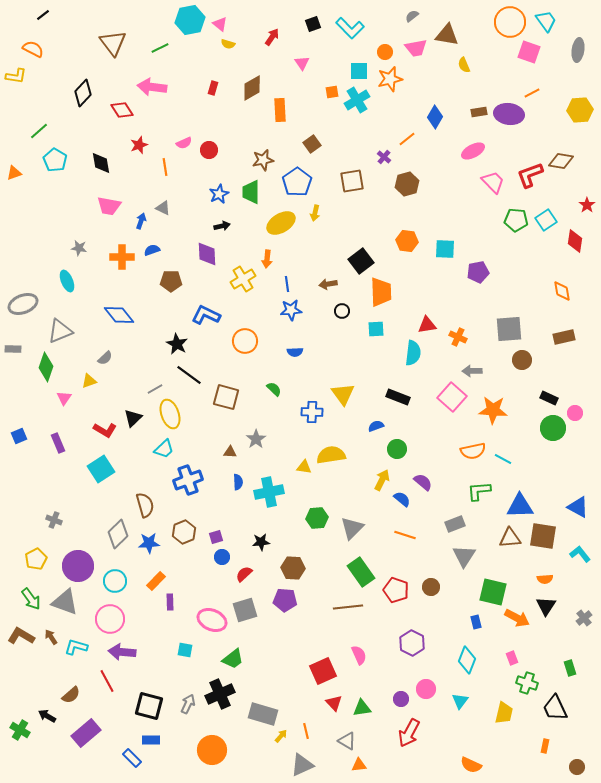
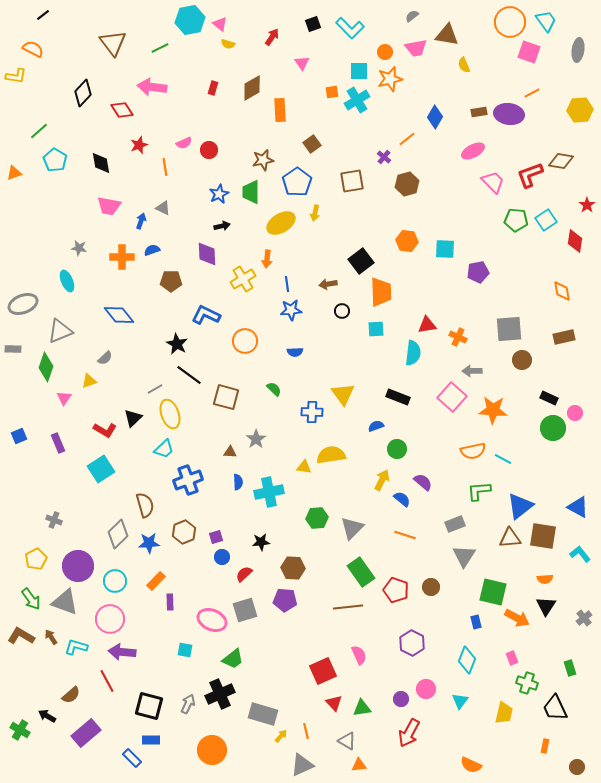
blue triangle at (520, 506): rotated 36 degrees counterclockwise
